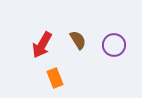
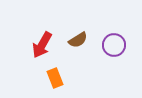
brown semicircle: rotated 90 degrees clockwise
